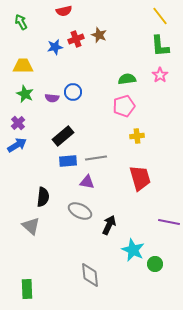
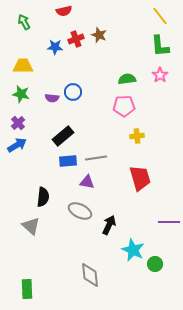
green arrow: moved 3 px right
blue star: rotated 14 degrees clockwise
green star: moved 4 px left; rotated 12 degrees counterclockwise
pink pentagon: rotated 15 degrees clockwise
purple line: rotated 10 degrees counterclockwise
